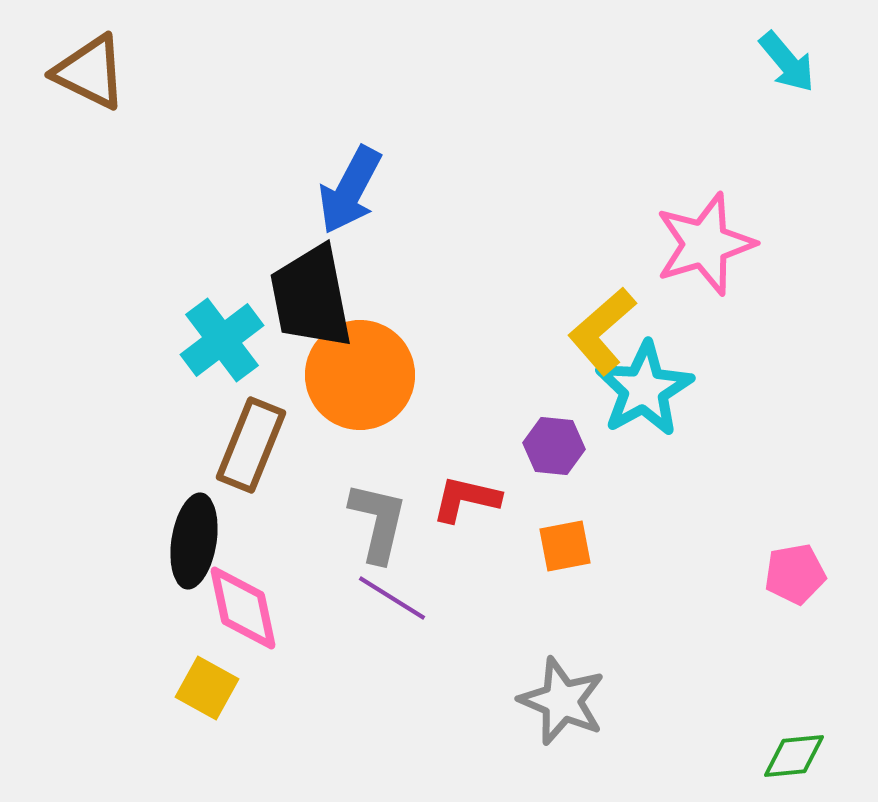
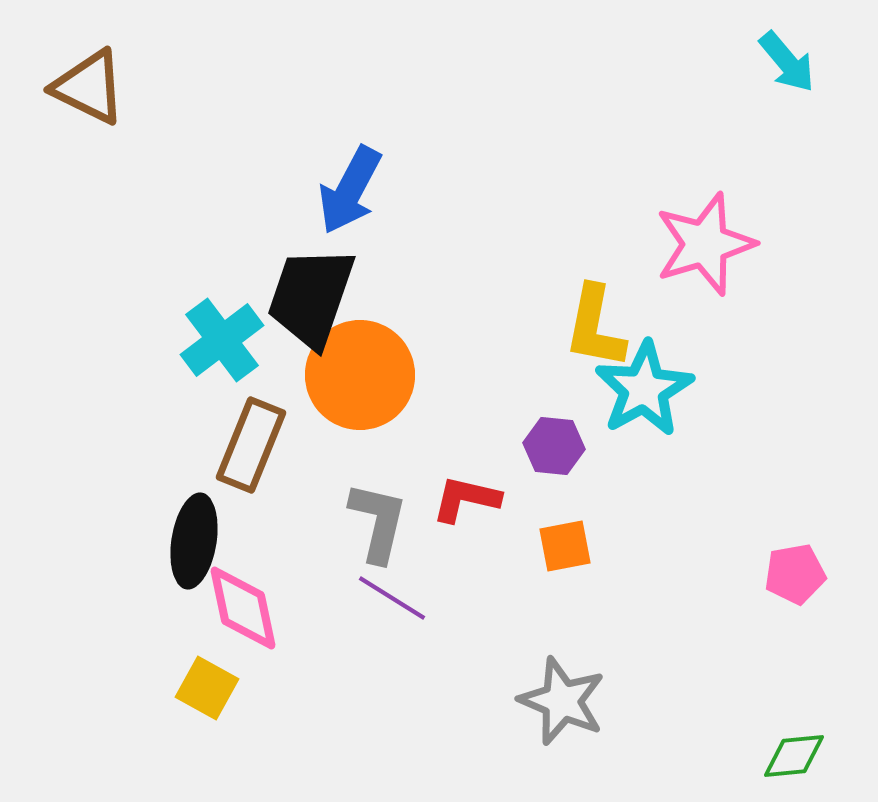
brown triangle: moved 1 px left, 15 px down
black trapezoid: rotated 30 degrees clockwise
yellow L-shape: moved 7 px left, 4 px up; rotated 38 degrees counterclockwise
